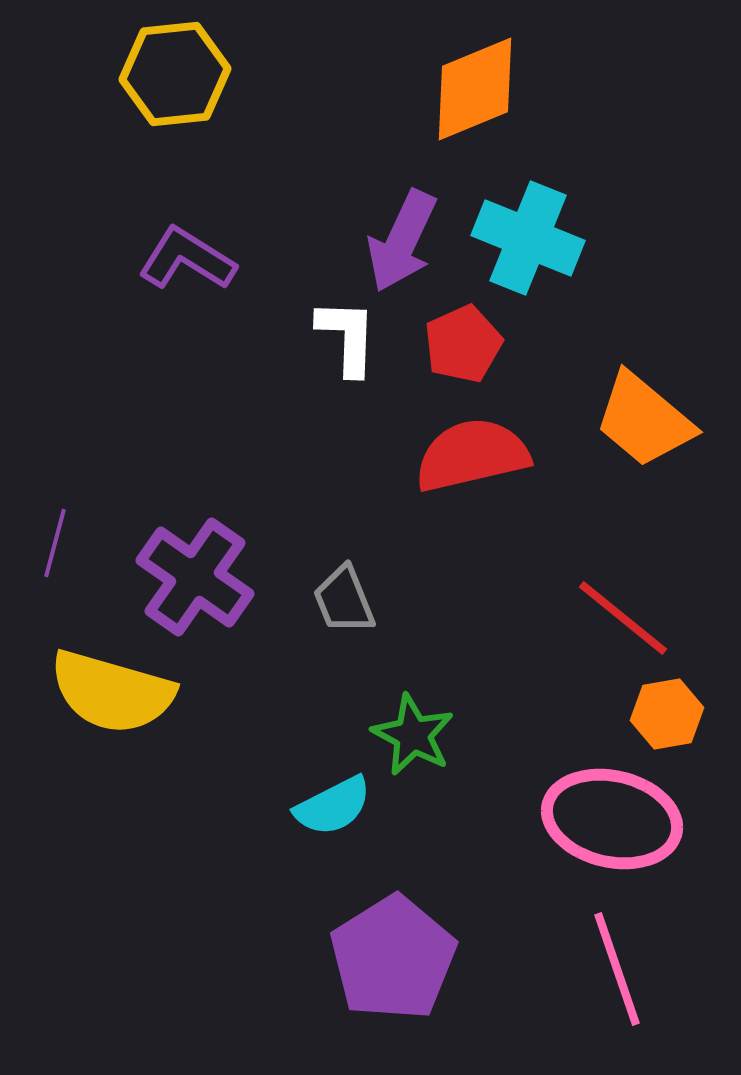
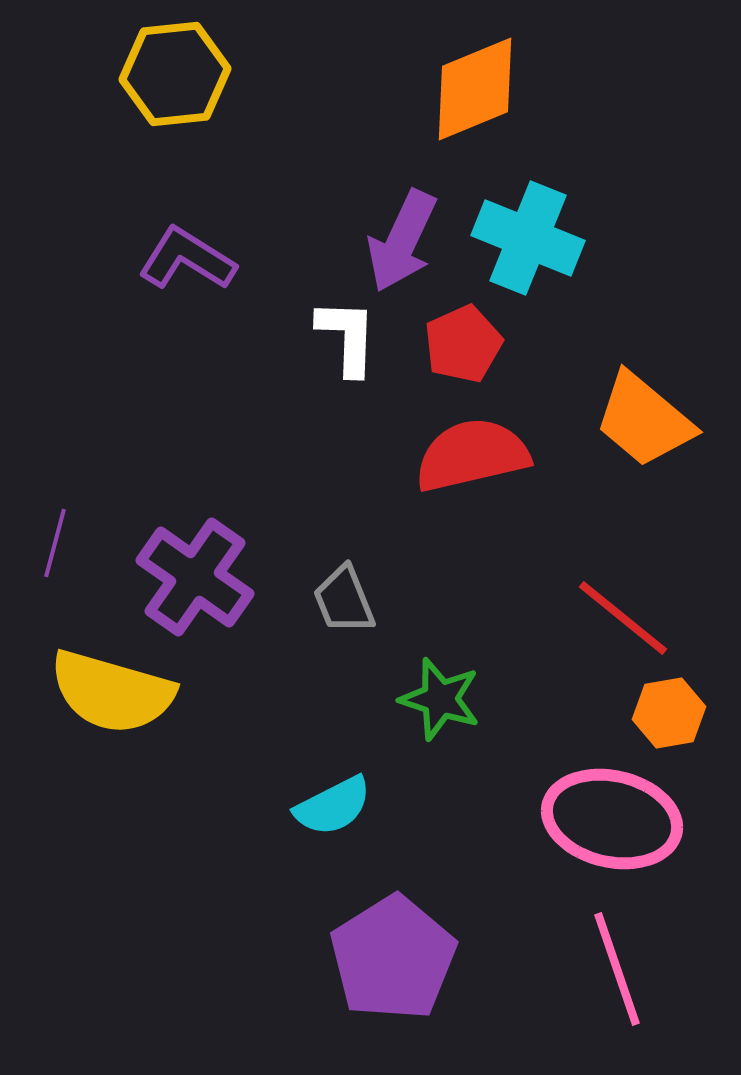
orange hexagon: moved 2 px right, 1 px up
green star: moved 27 px right, 36 px up; rotated 10 degrees counterclockwise
